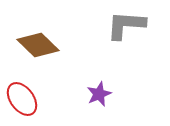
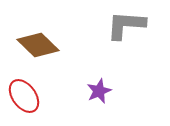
purple star: moved 3 px up
red ellipse: moved 2 px right, 3 px up
